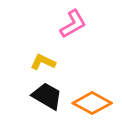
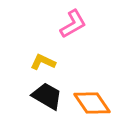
orange diamond: rotated 27 degrees clockwise
